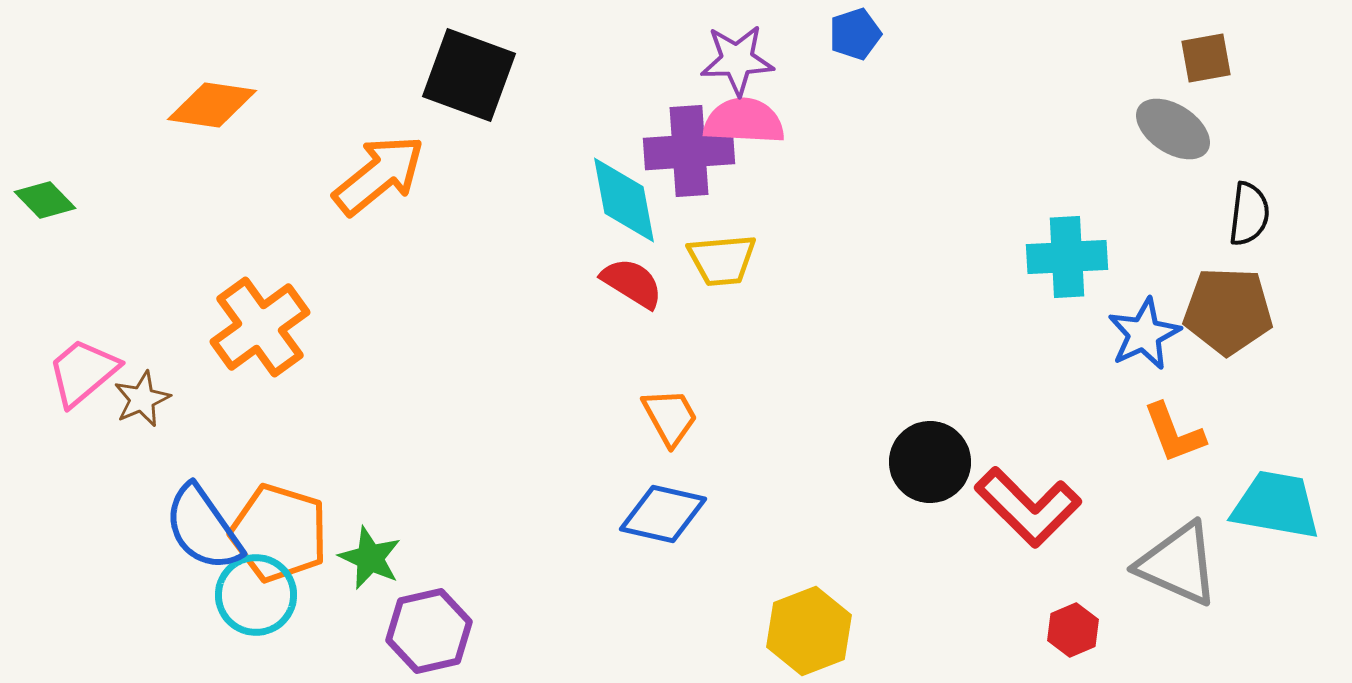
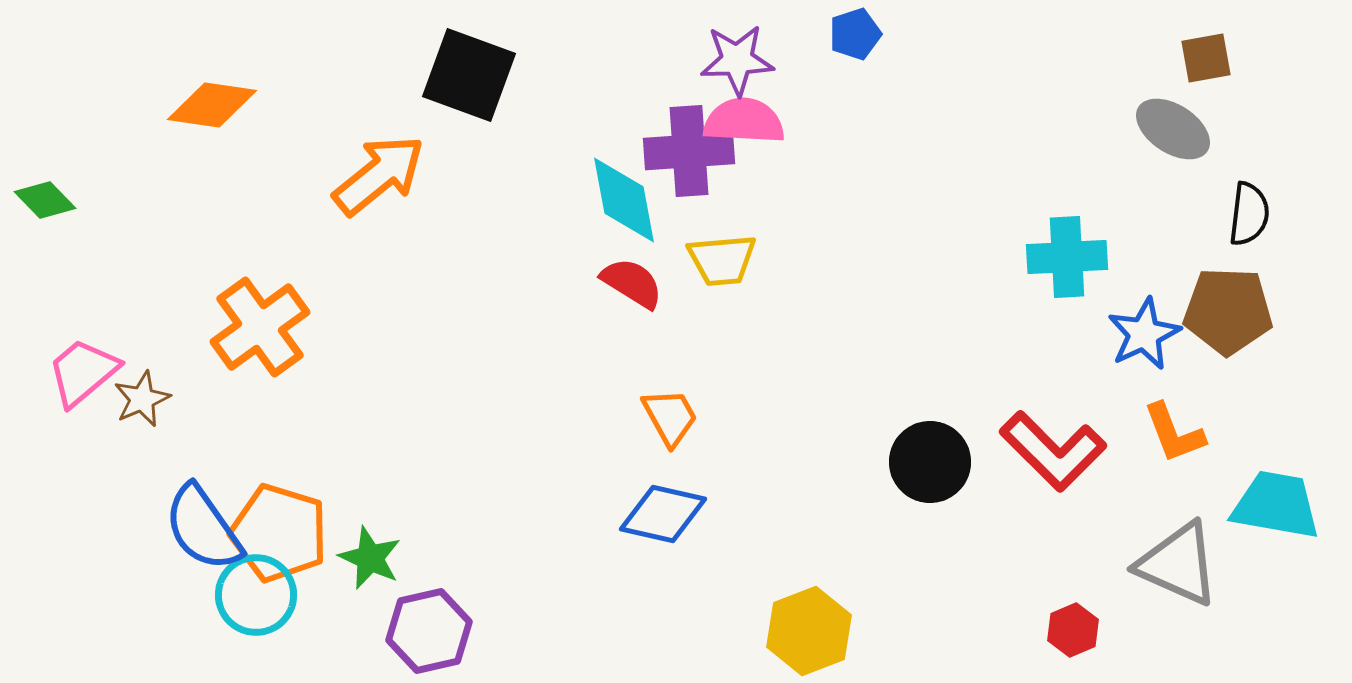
red L-shape: moved 25 px right, 56 px up
